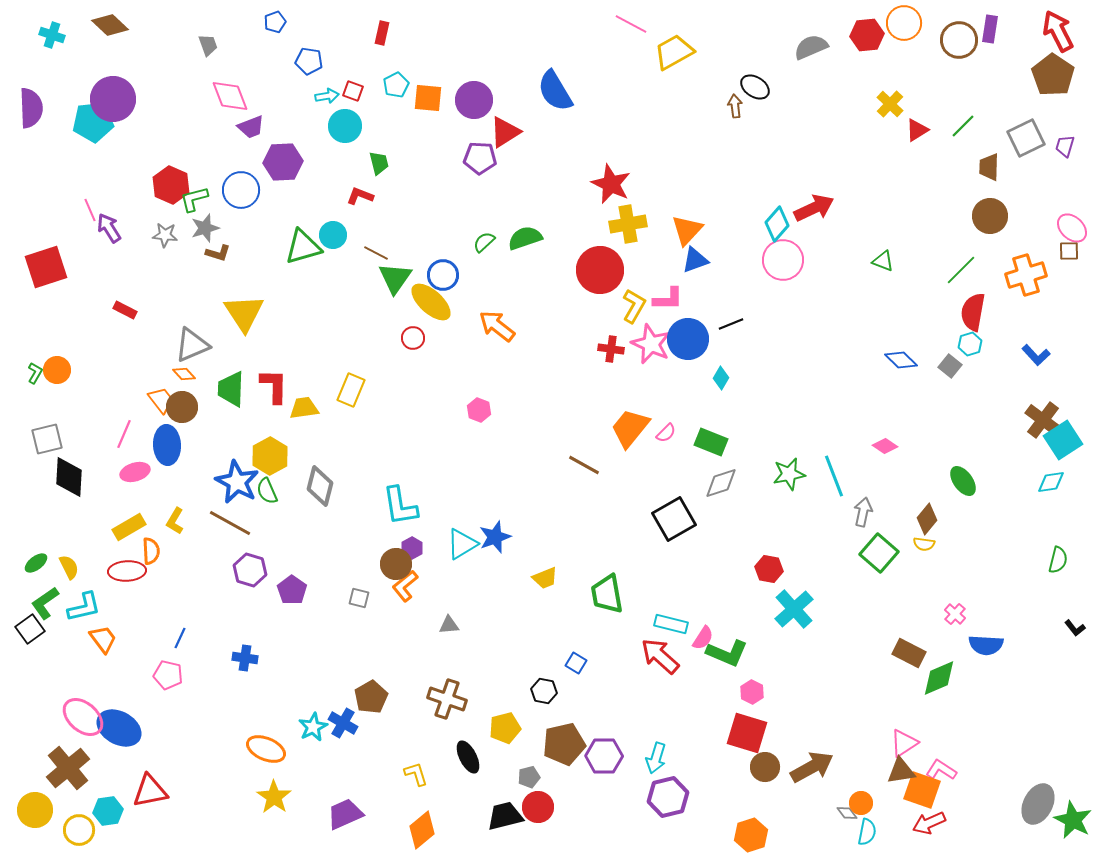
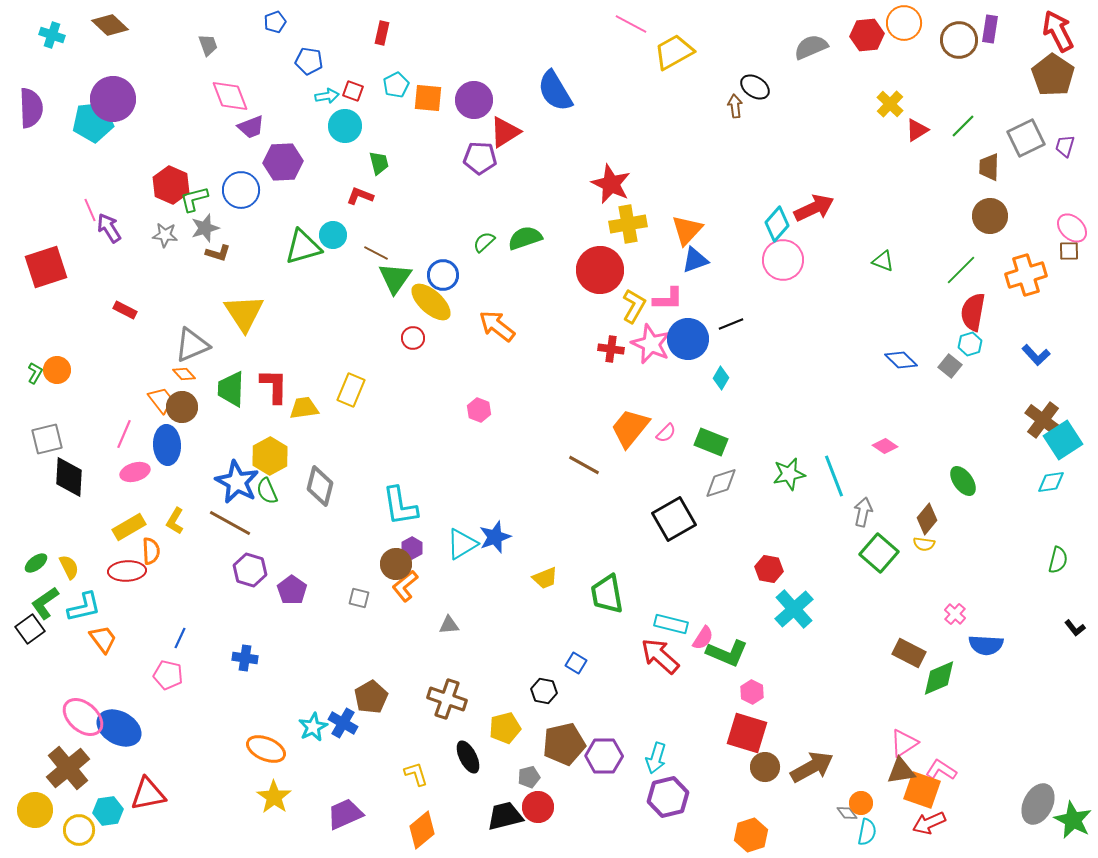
red triangle at (150, 791): moved 2 px left, 3 px down
